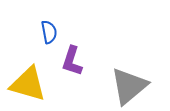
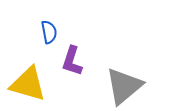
gray triangle: moved 5 px left
